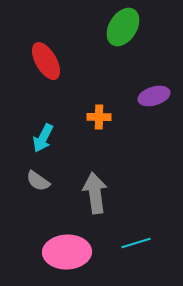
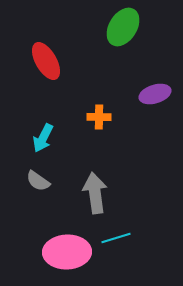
purple ellipse: moved 1 px right, 2 px up
cyan line: moved 20 px left, 5 px up
